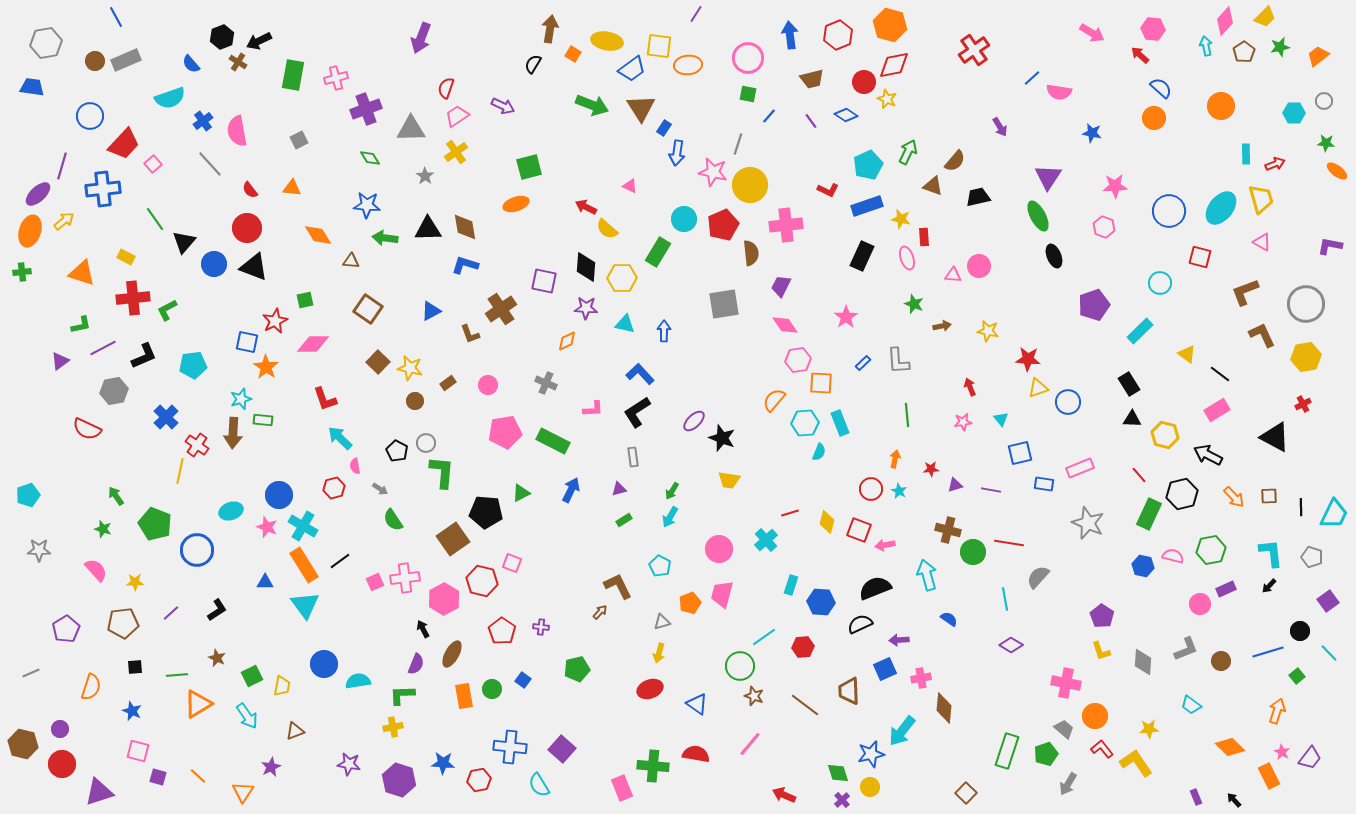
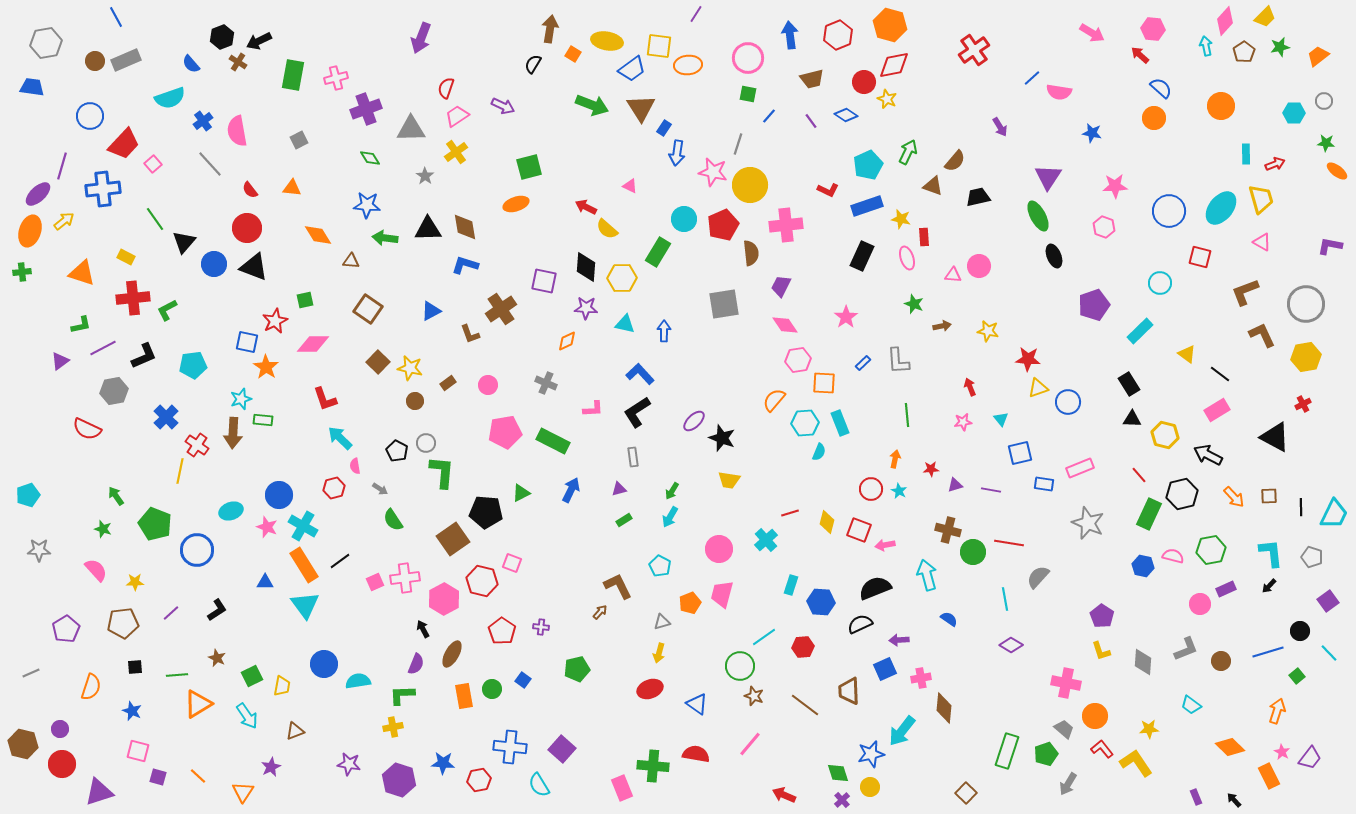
orange square at (821, 383): moved 3 px right
